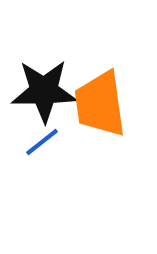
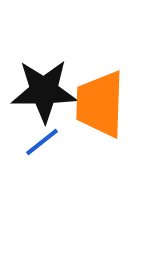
orange trapezoid: rotated 10 degrees clockwise
